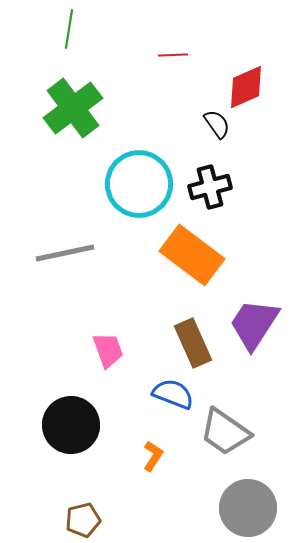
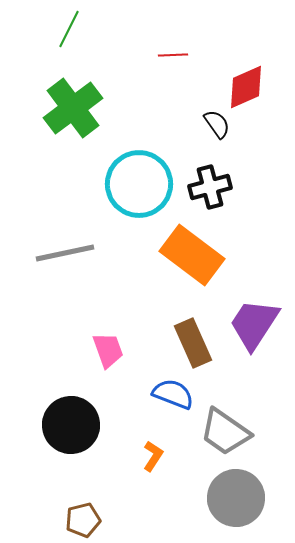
green line: rotated 18 degrees clockwise
gray circle: moved 12 px left, 10 px up
